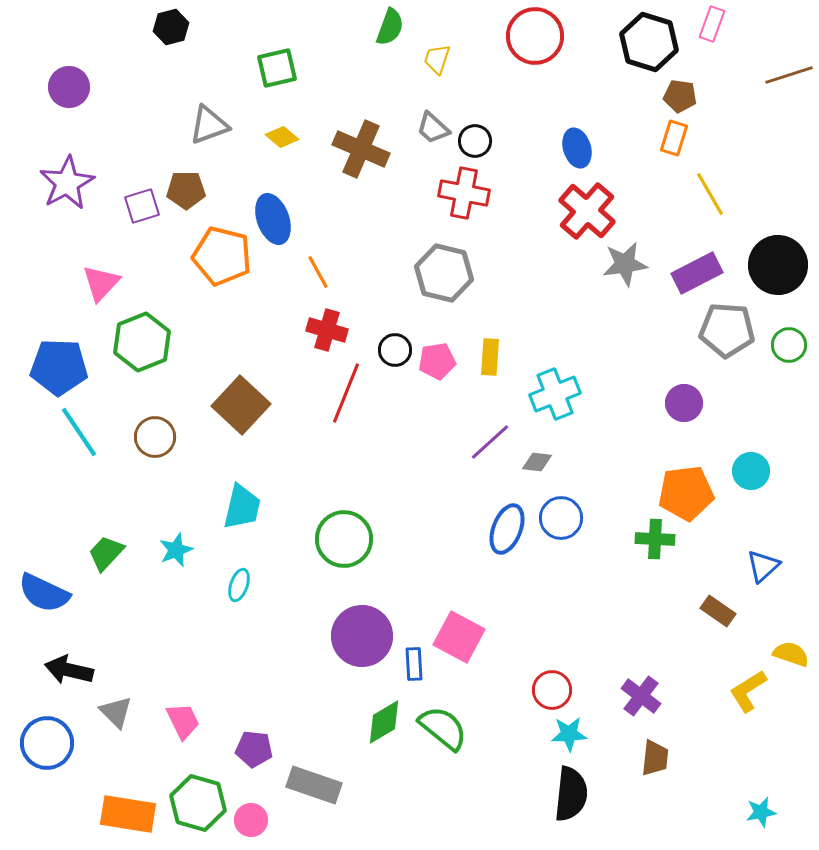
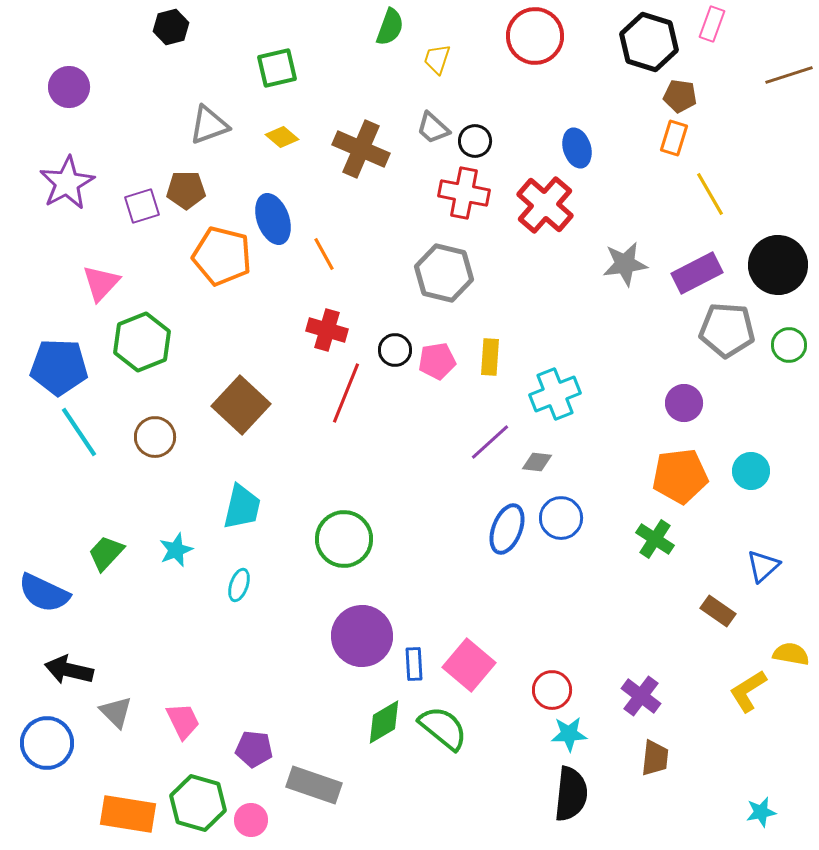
red cross at (587, 211): moved 42 px left, 6 px up
orange line at (318, 272): moved 6 px right, 18 px up
orange pentagon at (686, 493): moved 6 px left, 17 px up
green cross at (655, 539): rotated 30 degrees clockwise
pink square at (459, 637): moved 10 px right, 28 px down; rotated 12 degrees clockwise
yellow semicircle at (791, 654): rotated 9 degrees counterclockwise
